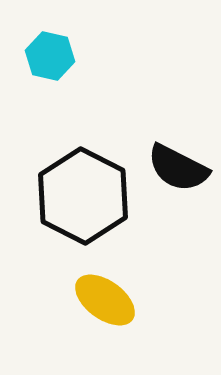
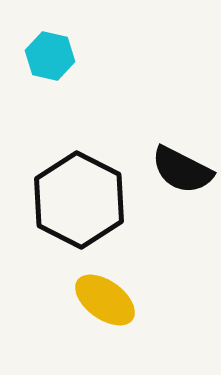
black semicircle: moved 4 px right, 2 px down
black hexagon: moved 4 px left, 4 px down
